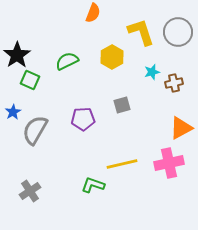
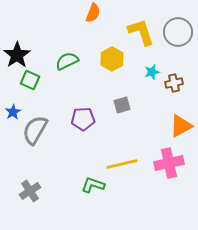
yellow hexagon: moved 2 px down
orange triangle: moved 2 px up
